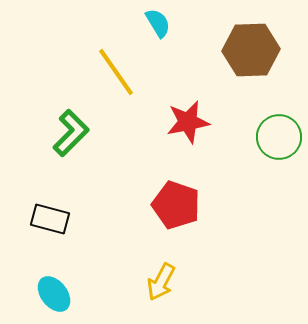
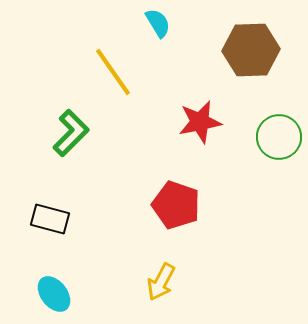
yellow line: moved 3 px left
red star: moved 12 px right
